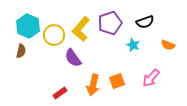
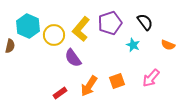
black semicircle: rotated 108 degrees counterclockwise
brown semicircle: moved 11 px left, 5 px up
orange arrow: moved 4 px left, 1 px down; rotated 20 degrees clockwise
